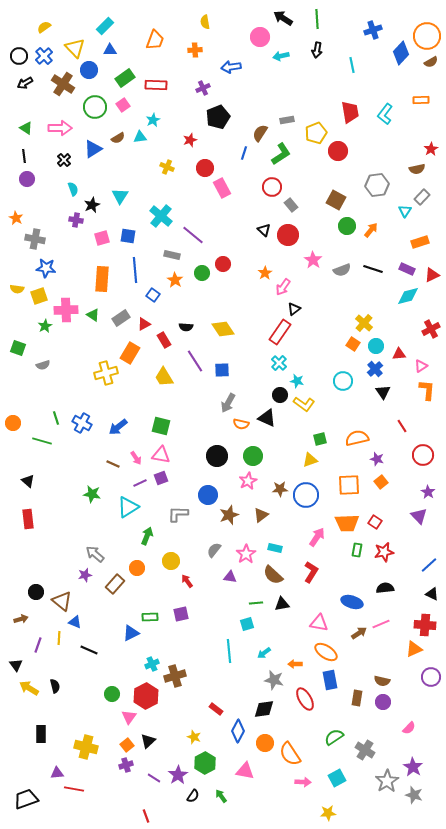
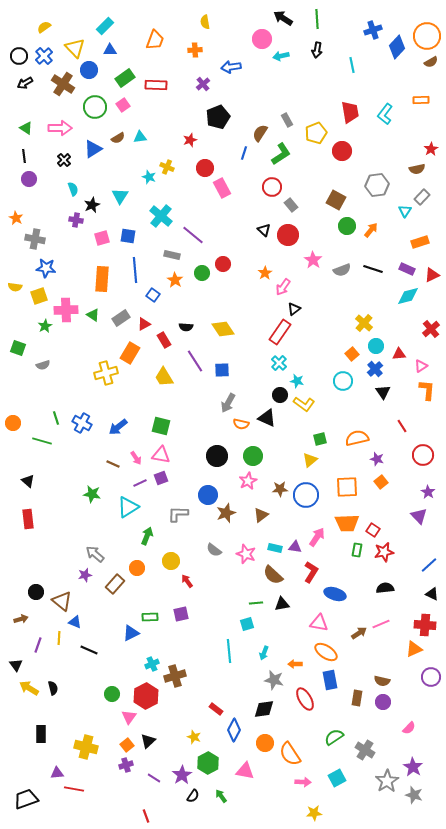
pink circle at (260, 37): moved 2 px right, 2 px down
blue diamond at (401, 53): moved 4 px left, 6 px up
purple cross at (203, 88): moved 4 px up; rotated 16 degrees counterclockwise
cyan star at (153, 120): moved 4 px left, 57 px down; rotated 24 degrees counterclockwise
gray rectangle at (287, 120): rotated 72 degrees clockwise
red circle at (338, 151): moved 4 px right
purple circle at (27, 179): moved 2 px right
yellow semicircle at (17, 289): moved 2 px left, 2 px up
red cross at (431, 329): rotated 12 degrees counterclockwise
orange square at (353, 344): moved 1 px left, 10 px down; rotated 16 degrees clockwise
yellow triangle at (310, 460): rotated 21 degrees counterclockwise
orange square at (349, 485): moved 2 px left, 2 px down
brown star at (229, 515): moved 3 px left, 2 px up
red square at (375, 522): moved 2 px left, 8 px down
gray semicircle at (214, 550): rotated 91 degrees counterclockwise
pink star at (246, 554): rotated 18 degrees counterclockwise
purple triangle at (230, 577): moved 65 px right, 30 px up
blue ellipse at (352, 602): moved 17 px left, 8 px up
cyan arrow at (264, 653): rotated 32 degrees counterclockwise
black semicircle at (55, 686): moved 2 px left, 2 px down
blue diamond at (238, 731): moved 4 px left, 1 px up
green hexagon at (205, 763): moved 3 px right
purple star at (178, 775): moved 4 px right
yellow star at (328, 813): moved 14 px left
